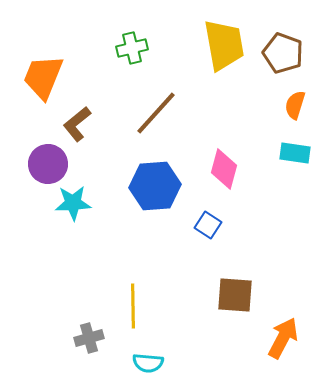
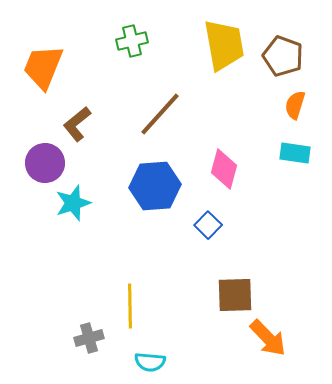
green cross: moved 7 px up
brown pentagon: moved 3 px down
orange trapezoid: moved 10 px up
brown line: moved 4 px right, 1 px down
purple circle: moved 3 px left, 1 px up
cyan star: rotated 15 degrees counterclockwise
blue square: rotated 12 degrees clockwise
brown square: rotated 6 degrees counterclockwise
yellow line: moved 3 px left
orange arrow: moved 15 px left; rotated 108 degrees clockwise
cyan semicircle: moved 2 px right, 1 px up
